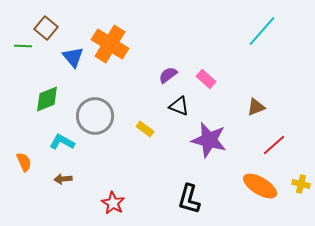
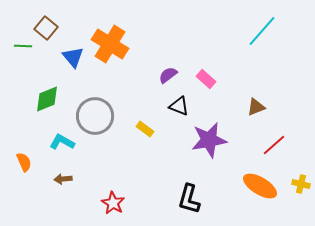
purple star: rotated 24 degrees counterclockwise
